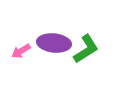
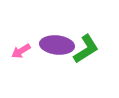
purple ellipse: moved 3 px right, 2 px down
